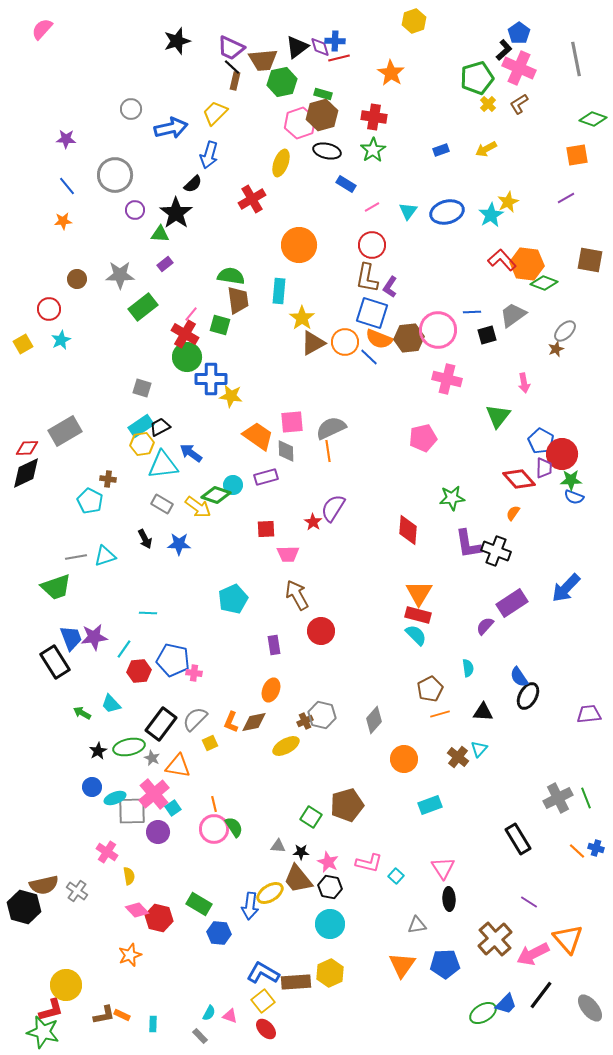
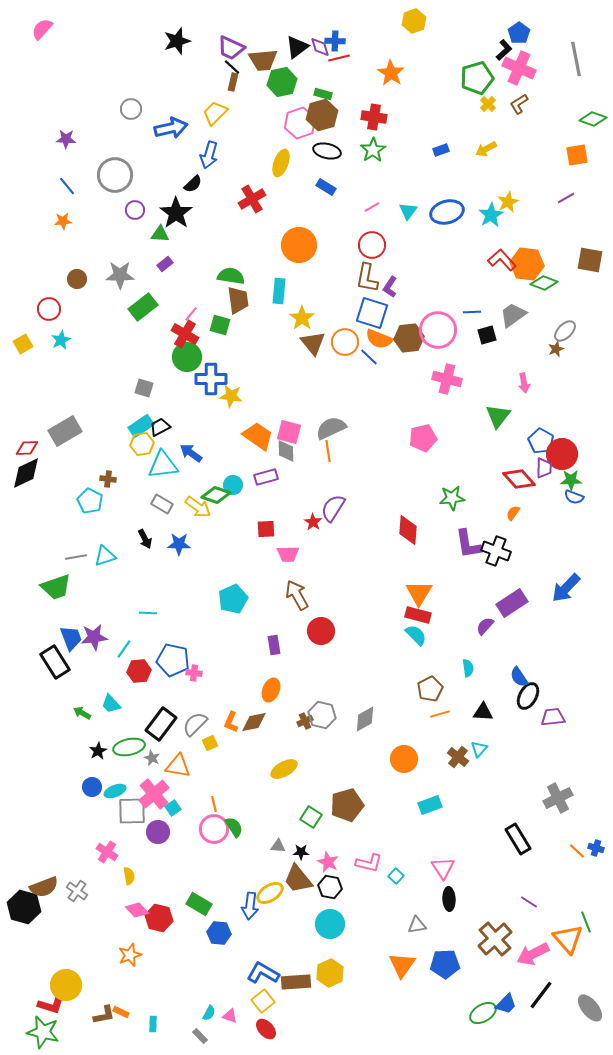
brown rectangle at (235, 81): moved 2 px left, 1 px down
blue rectangle at (346, 184): moved 20 px left, 3 px down
brown triangle at (313, 343): rotated 40 degrees counterclockwise
gray square at (142, 388): moved 2 px right
pink square at (292, 422): moved 3 px left, 10 px down; rotated 20 degrees clockwise
purple trapezoid at (589, 714): moved 36 px left, 3 px down
gray semicircle at (195, 719): moved 5 px down
gray diamond at (374, 720): moved 9 px left, 1 px up; rotated 20 degrees clockwise
yellow ellipse at (286, 746): moved 2 px left, 23 px down
cyan ellipse at (115, 798): moved 7 px up
green line at (586, 798): moved 124 px down
brown semicircle at (44, 885): moved 2 px down; rotated 8 degrees counterclockwise
red L-shape at (51, 1010): moved 5 px up; rotated 32 degrees clockwise
orange rectangle at (122, 1015): moved 1 px left, 3 px up
